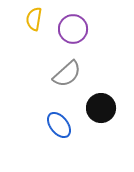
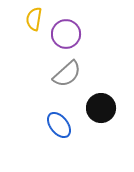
purple circle: moved 7 px left, 5 px down
